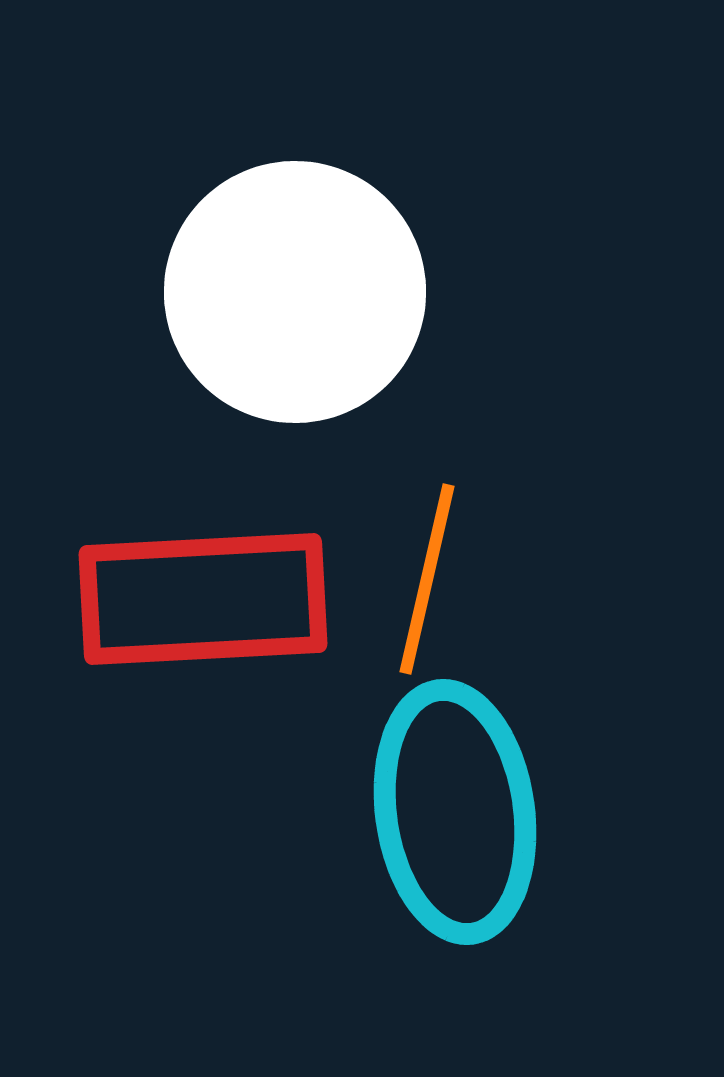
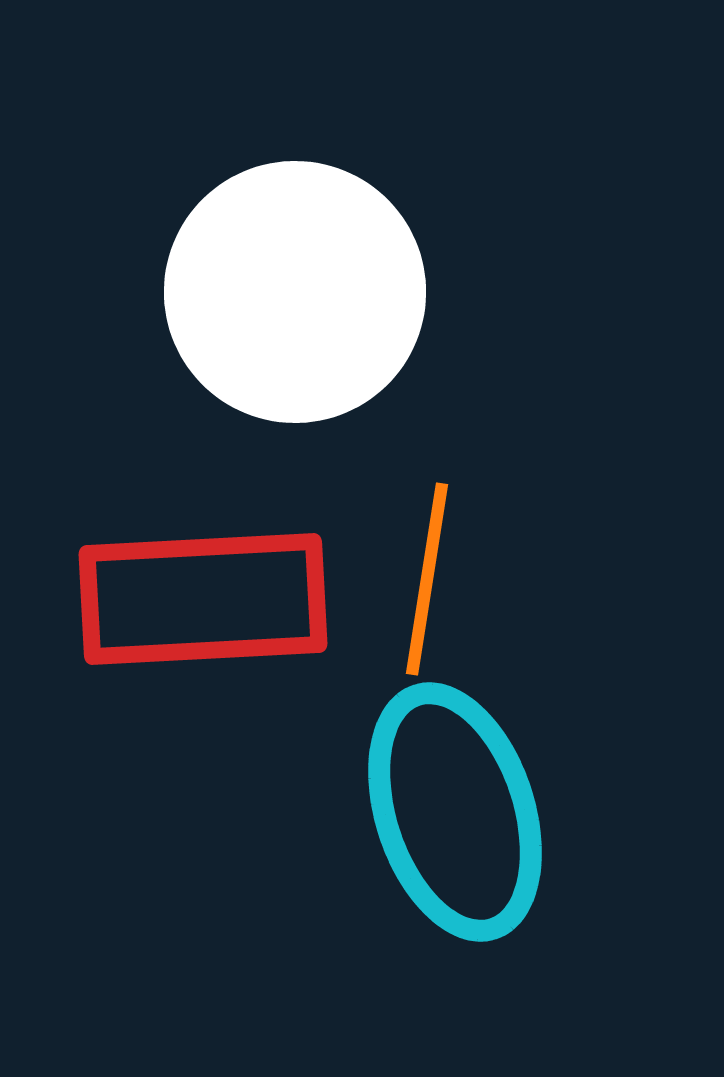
orange line: rotated 4 degrees counterclockwise
cyan ellipse: rotated 10 degrees counterclockwise
